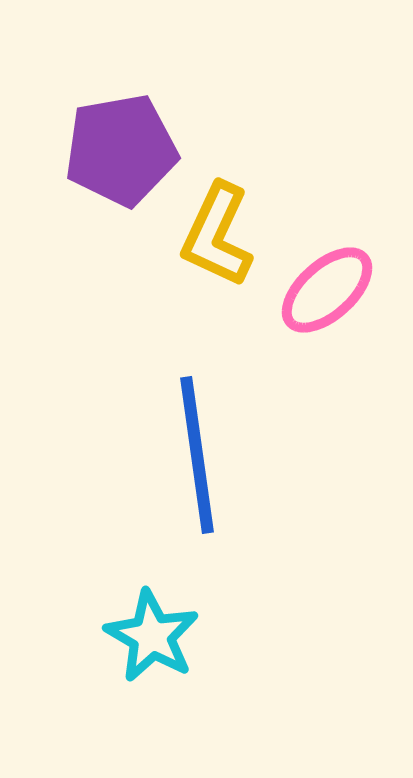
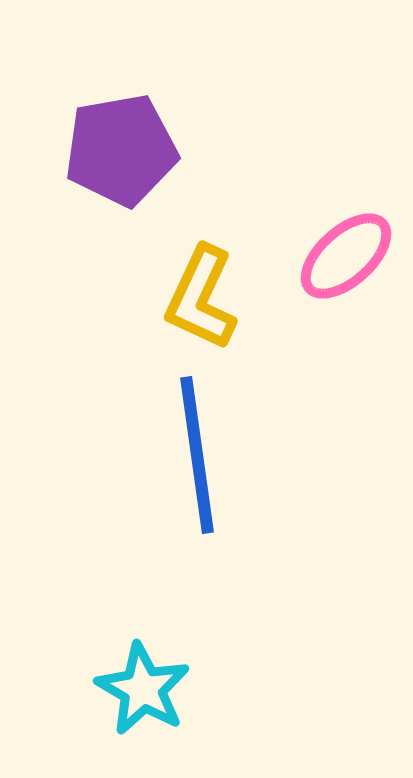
yellow L-shape: moved 16 px left, 63 px down
pink ellipse: moved 19 px right, 34 px up
cyan star: moved 9 px left, 53 px down
